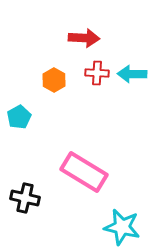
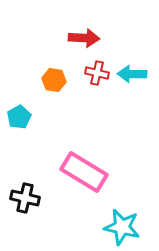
red cross: rotated 10 degrees clockwise
orange hexagon: rotated 20 degrees counterclockwise
